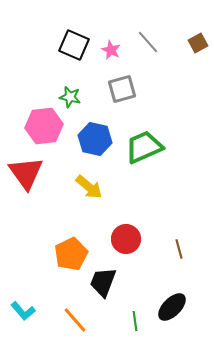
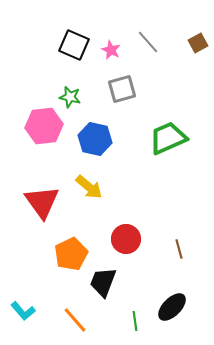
green trapezoid: moved 24 px right, 9 px up
red triangle: moved 16 px right, 29 px down
